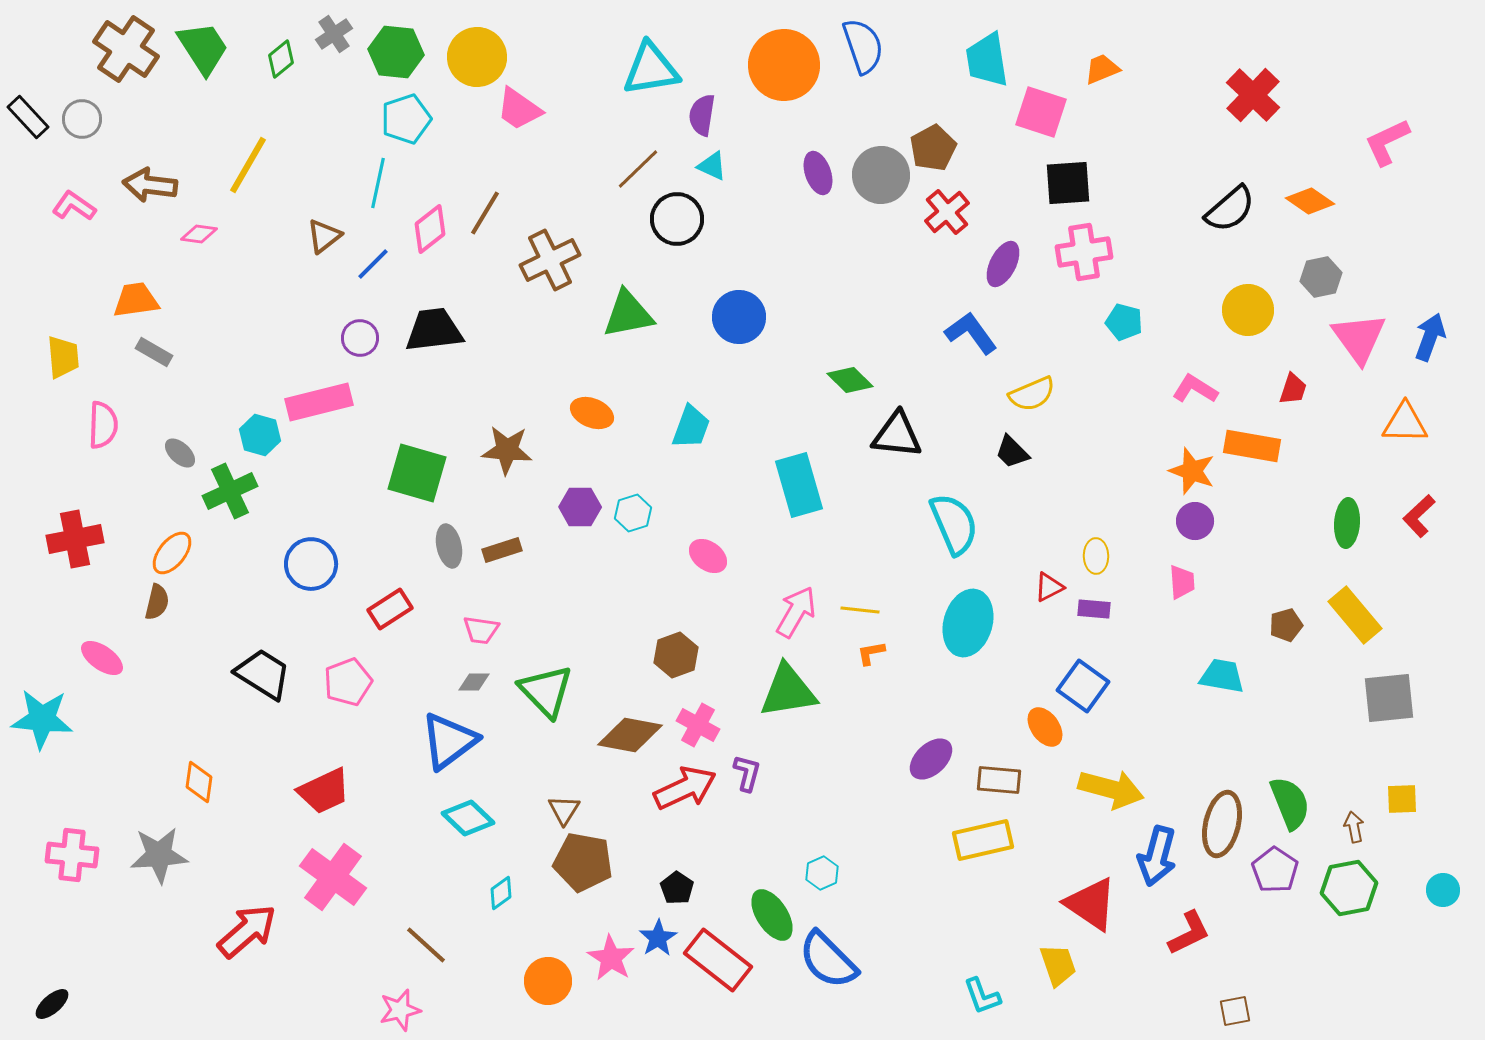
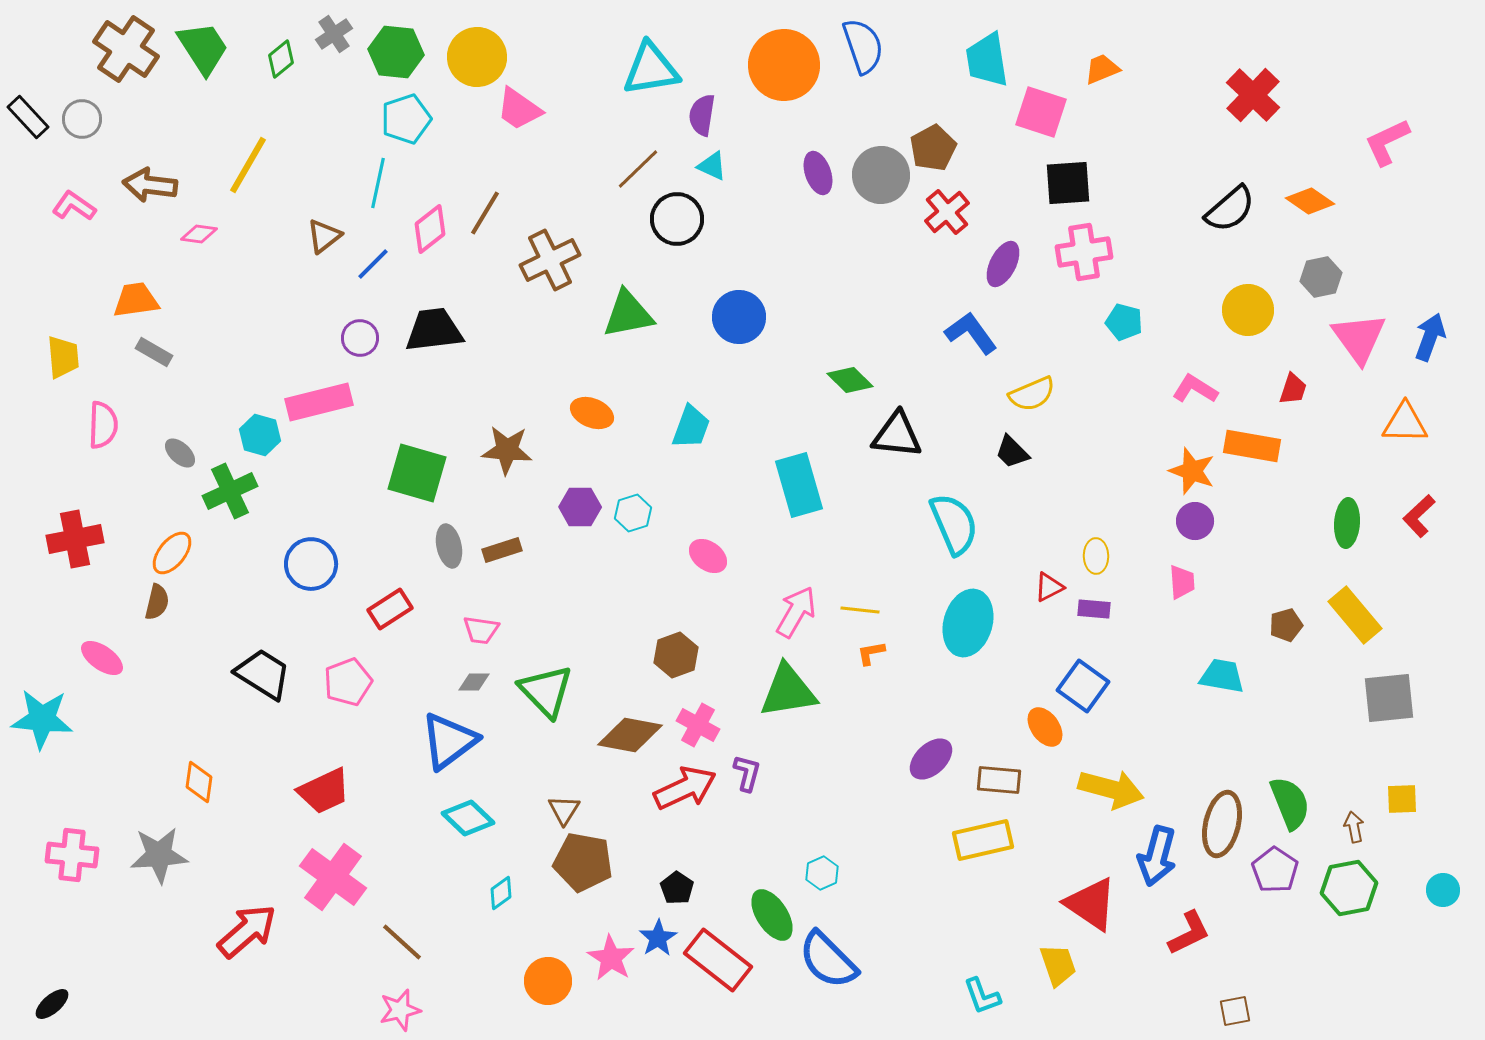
brown line at (426, 945): moved 24 px left, 3 px up
